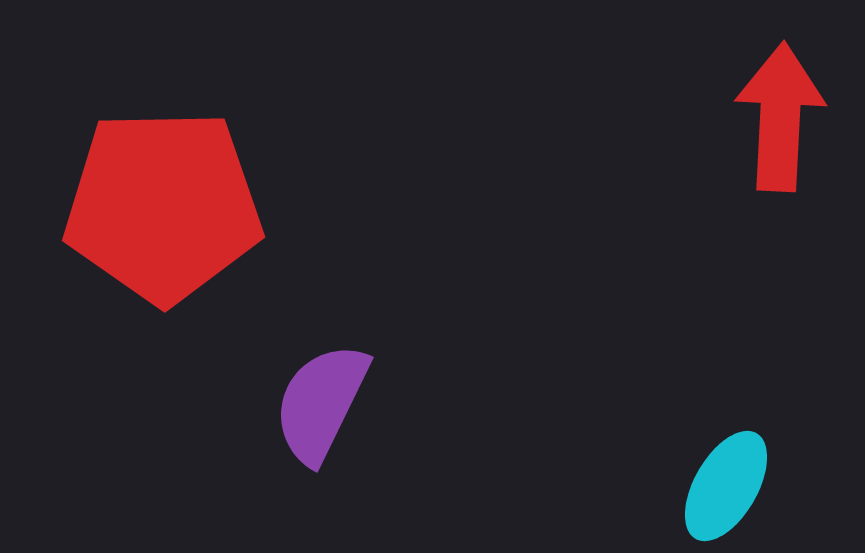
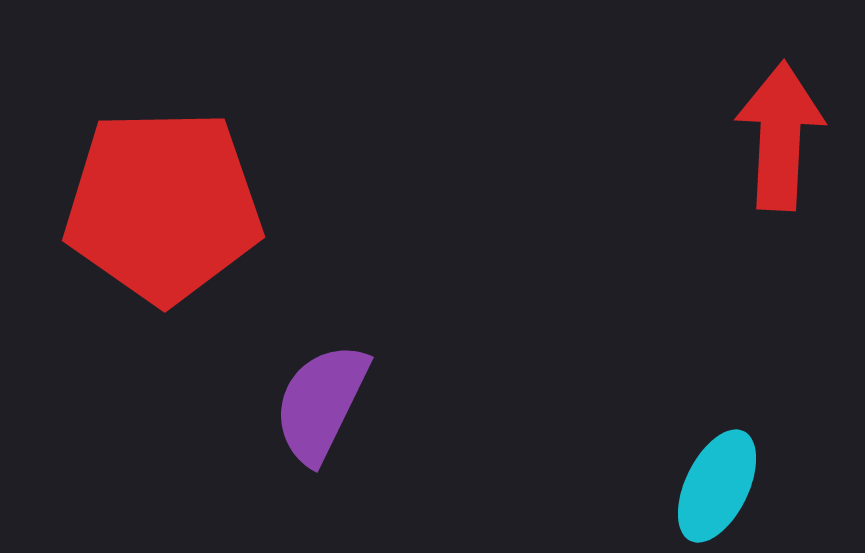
red arrow: moved 19 px down
cyan ellipse: moved 9 px left; rotated 4 degrees counterclockwise
